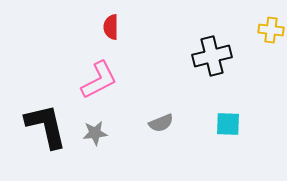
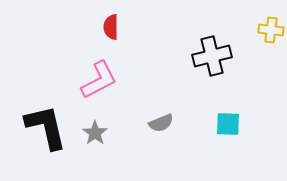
black L-shape: moved 1 px down
gray star: rotated 30 degrees counterclockwise
